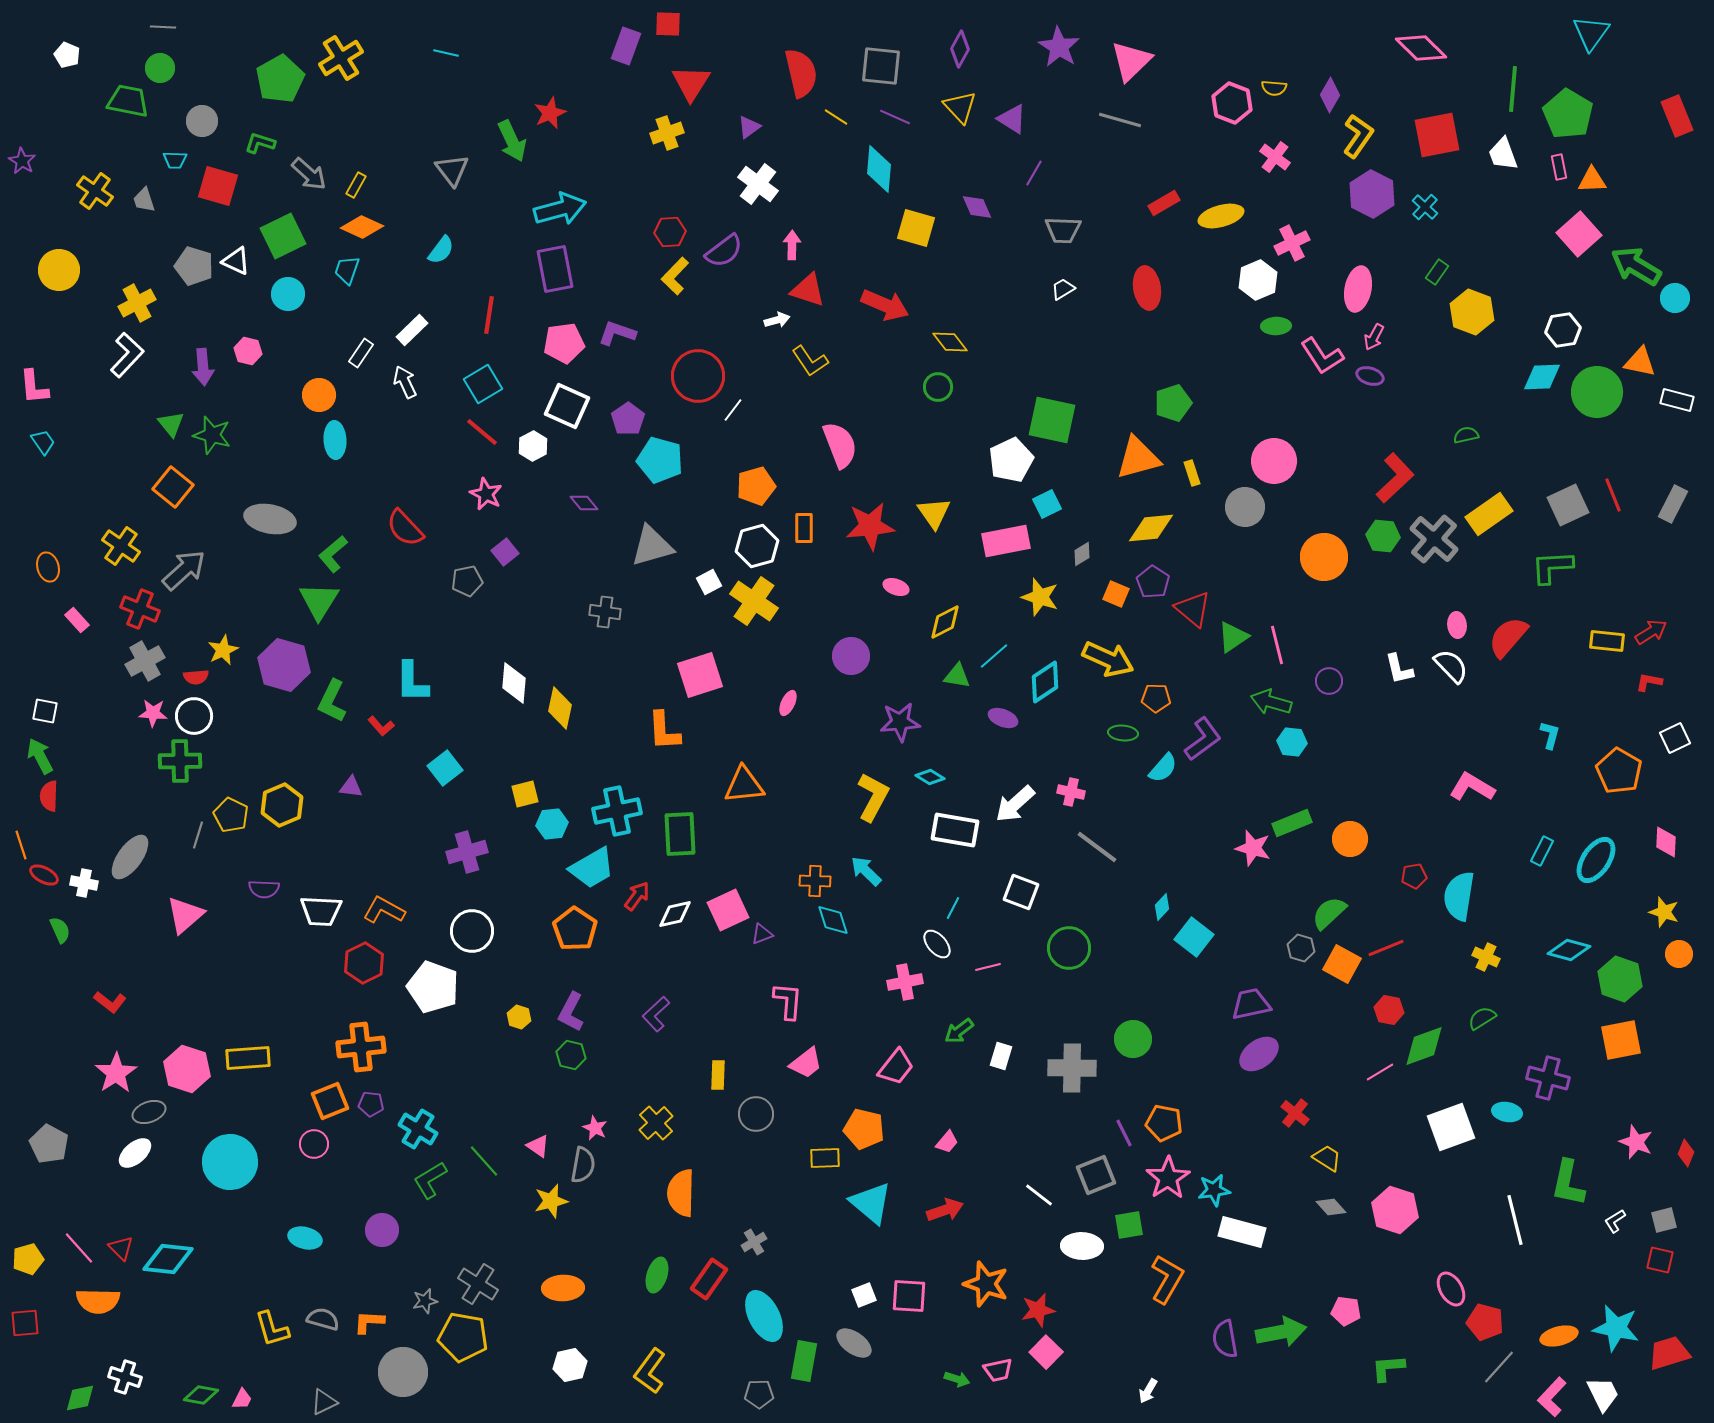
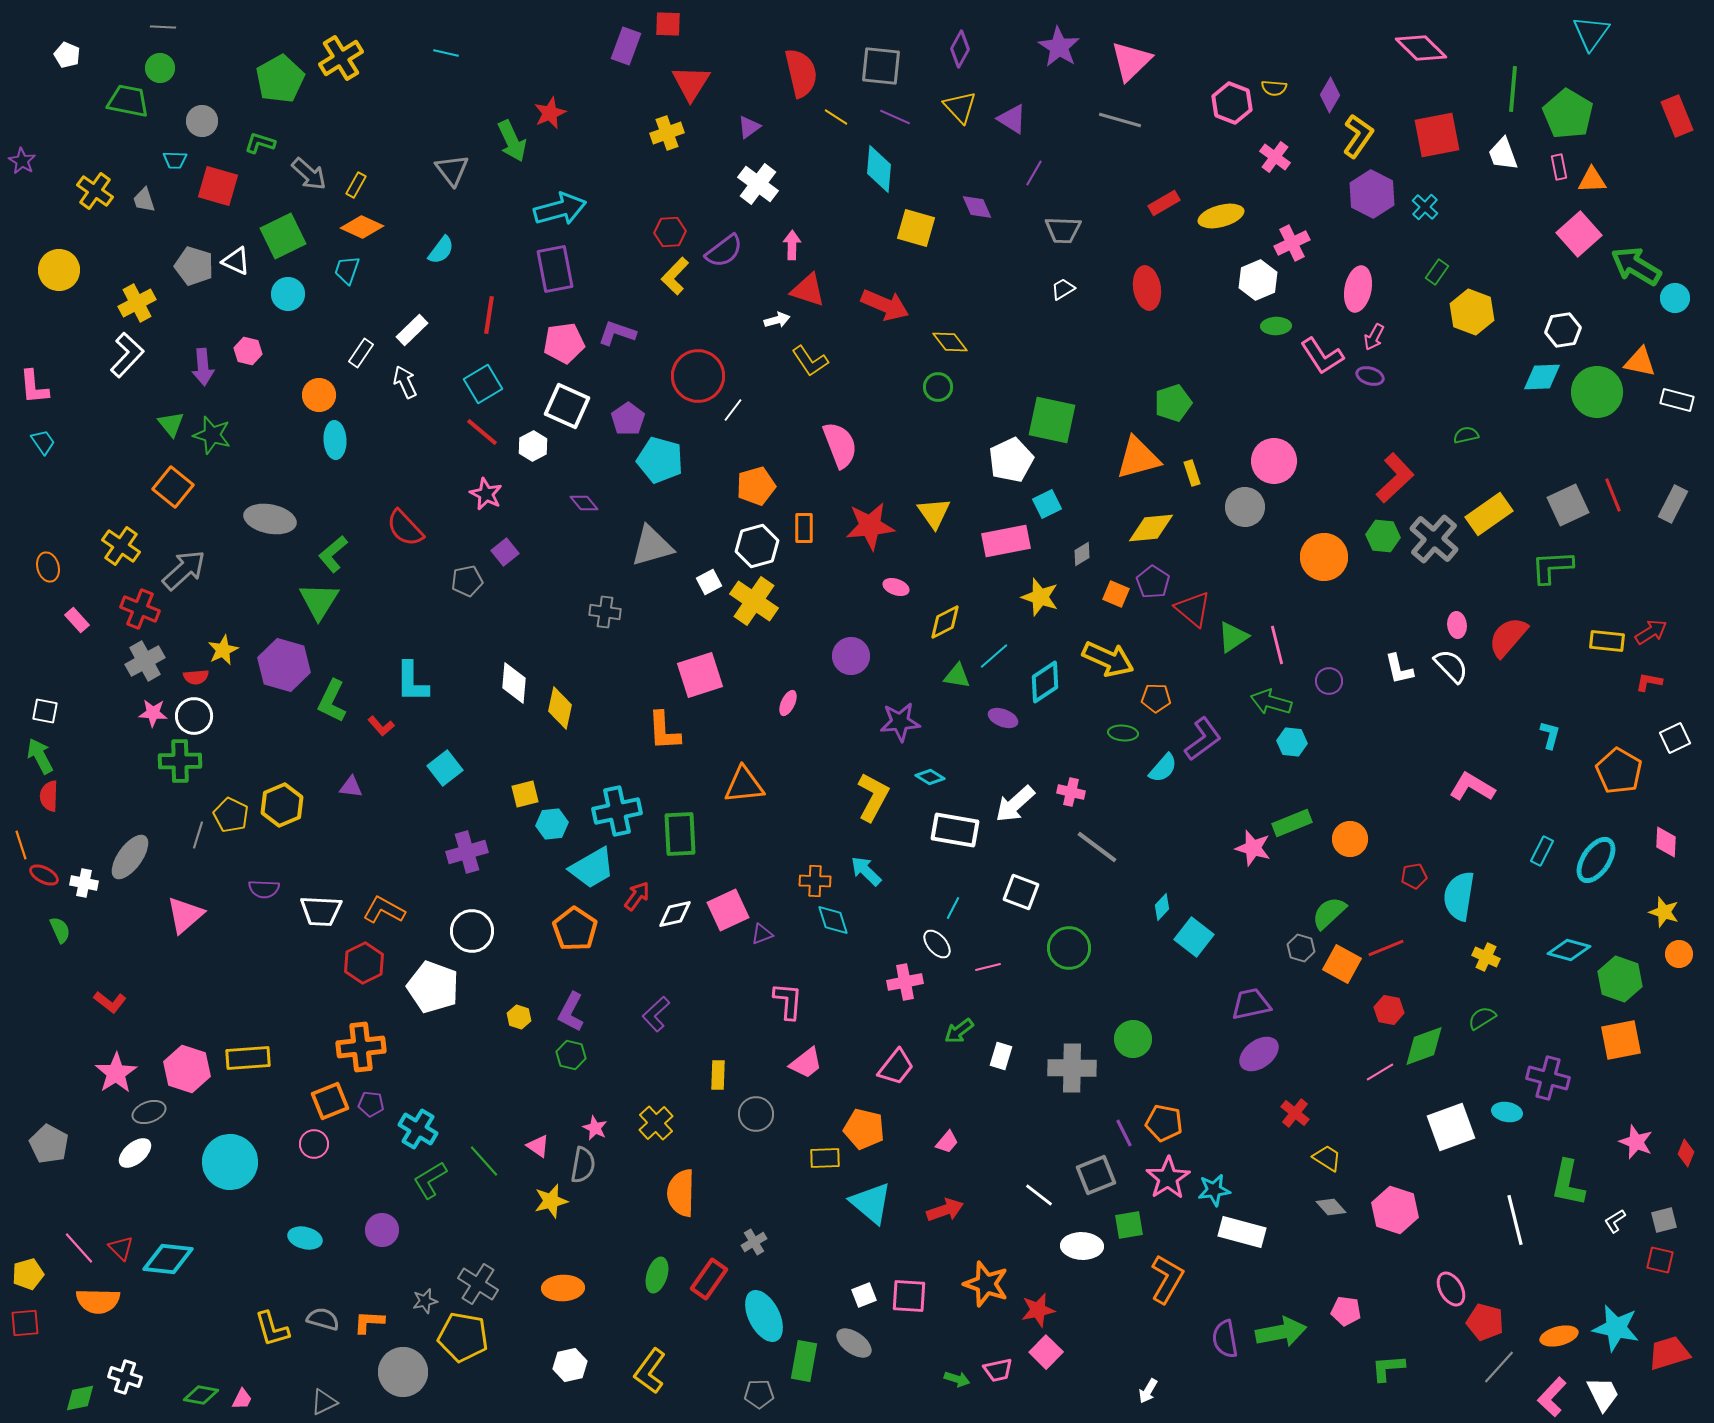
yellow pentagon at (28, 1259): moved 15 px down
